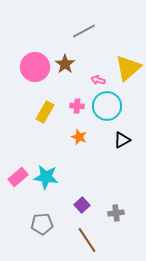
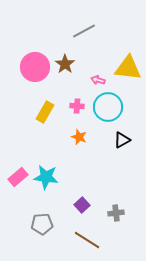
yellow triangle: rotated 48 degrees clockwise
cyan circle: moved 1 px right, 1 px down
brown line: rotated 24 degrees counterclockwise
